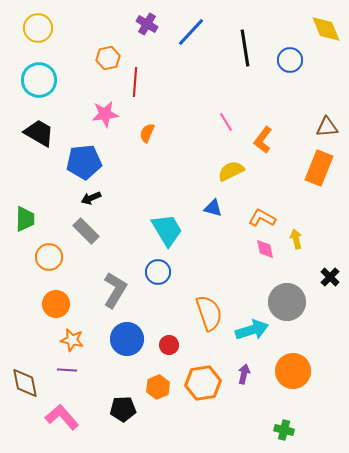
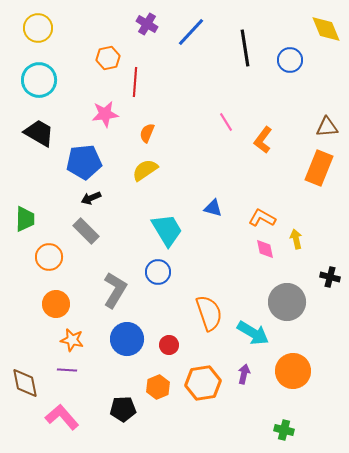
yellow semicircle at (231, 171): moved 86 px left, 1 px up; rotated 8 degrees counterclockwise
black cross at (330, 277): rotated 30 degrees counterclockwise
cyan arrow at (252, 330): moved 1 px right, 3 px down; rotated 48 degrees clockwise
